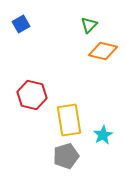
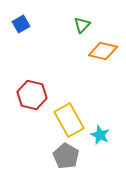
green triangle: moved 7 px left
yellow rectangle: rotated 20 degrees counterclockwise
cyan star: moved 3 px left; rotated 18 degrees counterclockwise
gray pentagon: rotated 25 degrees counterclockwise
